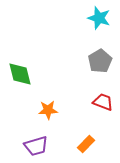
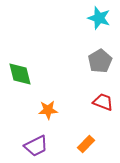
purple trapezoid: rotated 10 degrees counterclockwise
